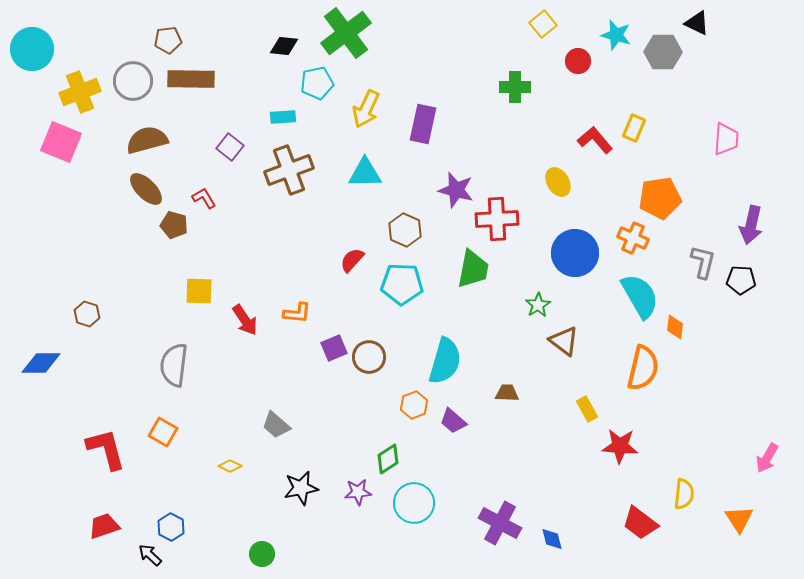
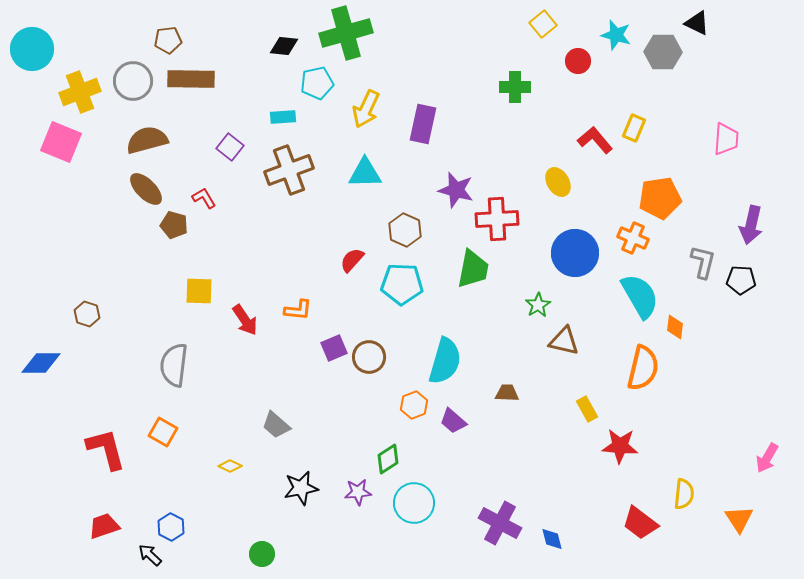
green cross at (346, 33): rotated 21 degrees clockwise
orange L-shape at (297, 313): moved 1 px right, 3 px up
brown triangle at (564, 341): rotated 24 degrees counterclockwise
